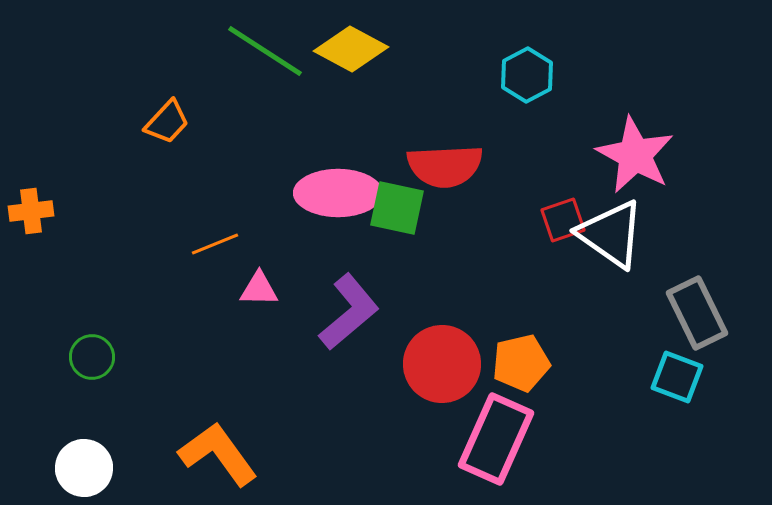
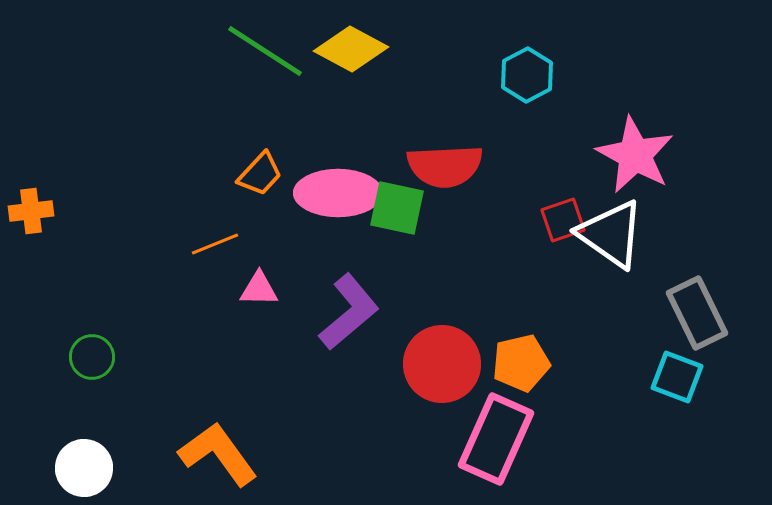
orange trapezoid: moved 93 px right, 52 px down
